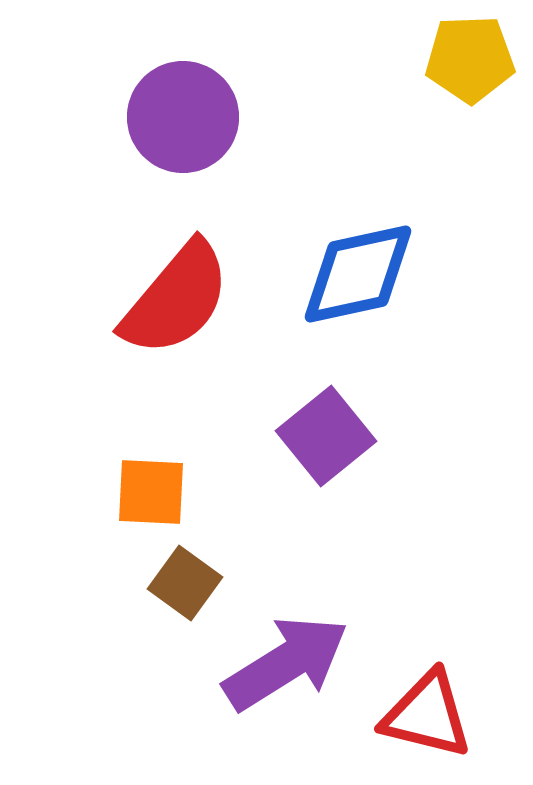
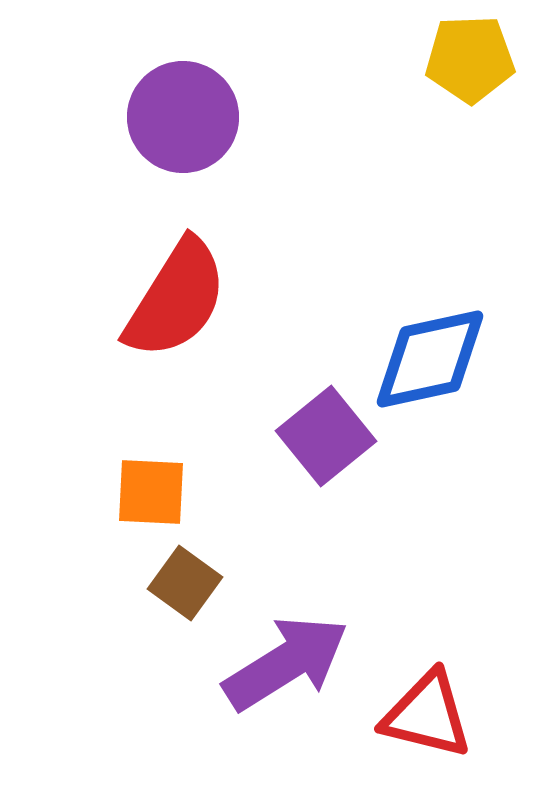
blue diamond: moved 72 px right, 85 px down
red semicircle: rotated 8 degrees counterclockwise
